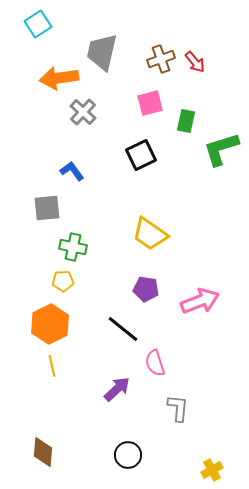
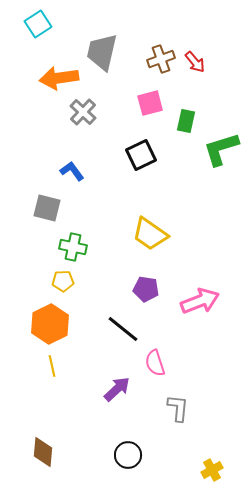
gray square: rotated 20 degrees clockwise
